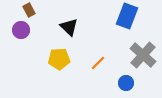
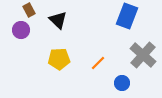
black triangle: moved 11 px left, 7 px up
blue circle: moved 4 px left
